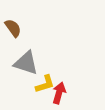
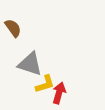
gray triangle: moved 4 px right, 1 px down
